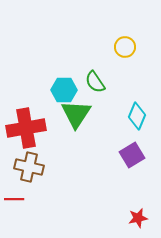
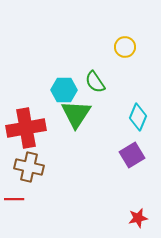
cyan diamond: moved 1 px right, 1 px down
